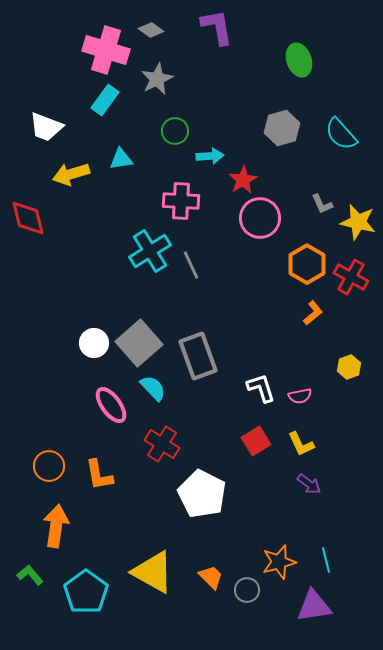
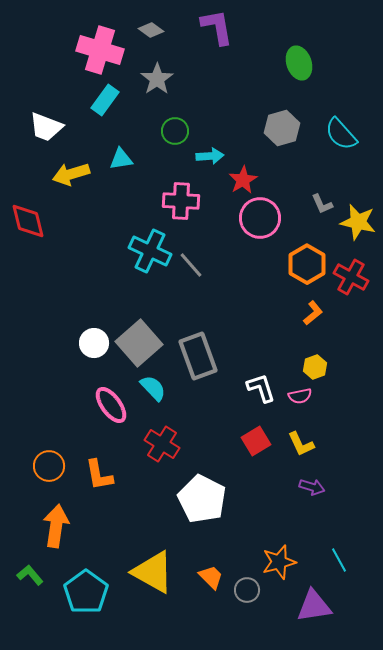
pink cross at (106, 50): moved 6 px left
green ellipse at (299, 60): moved 3 px down
gray star at (157, 79): rotated 8 degrees counterclockwise
red diamond at (28, 218): moved 3 px down
cyan cross at (150, 251): rotated 33 degrees counterclockwise
gray line at (191, 265): rotated 16 degrees counterclockwise
yellow hexagon at (349, 367): moved 34 px left
purple arrow at (309, 484): moved 3 px right, 3 px down; rotated 20 degrees counterclockwise
white pentagon at (202, 494): moved 5 px down
cyan line at (326, 560): moved 13 px right; rotated 15 degrees counterclockwise
